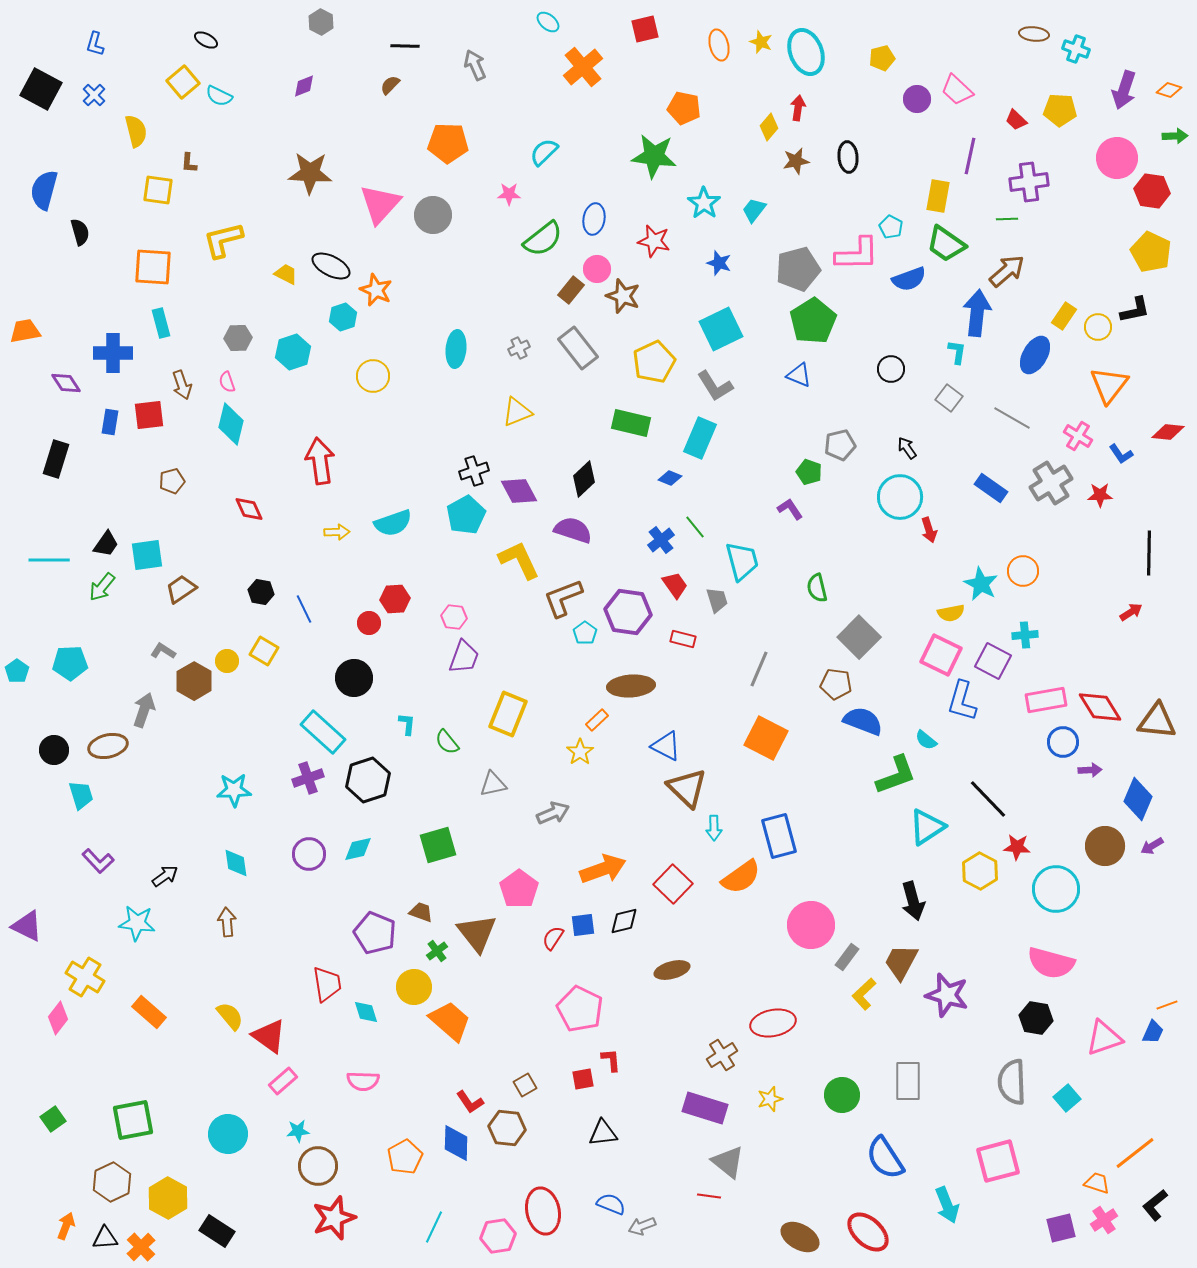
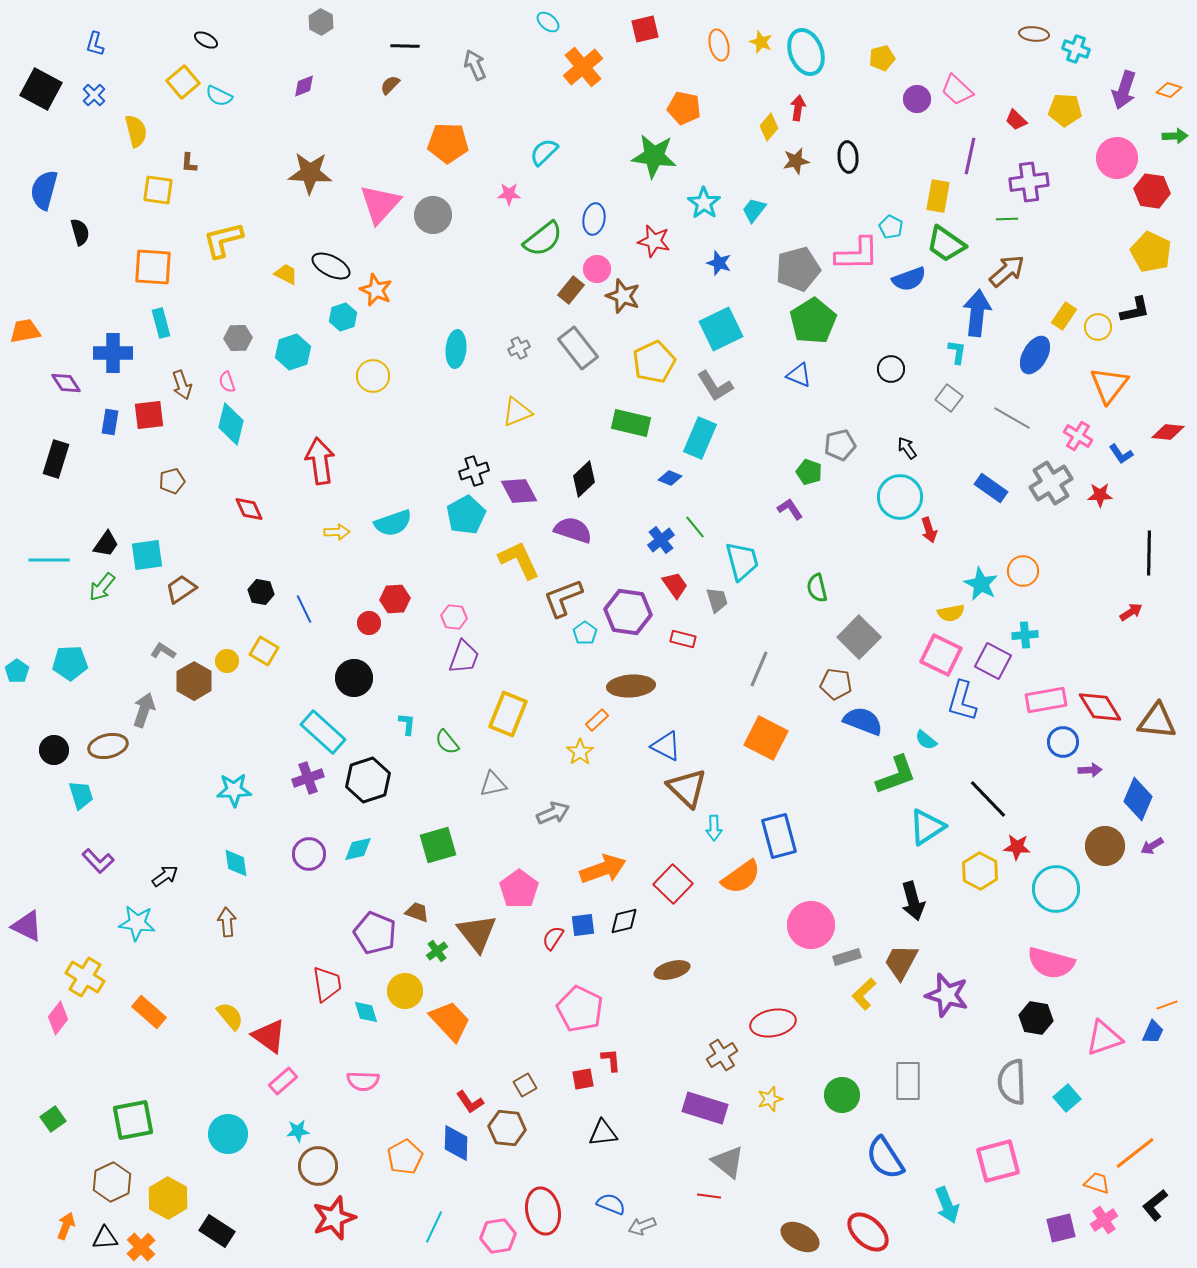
yellow pentagon at (1060, 110): moved 5 px right
brown trapezoid at (421, 912): moved 4 px left
gray rectangle at (847, 957): rotated 36 degrees clockwise
yellow circle at (414, 987): moved 9 px left, 4 px down
orange trapezoid at (450, 1021): rotated 6 degrees clockwise
